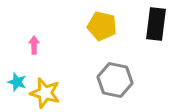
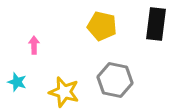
yellow star: moved 19 px right, 1 px up
